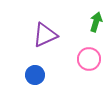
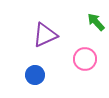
green arrow: rotated 60 degrees counterclockwise
pink circle: moved 4 px left
